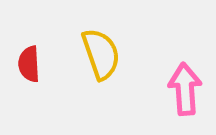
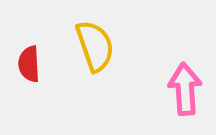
yellow semicircle: moved 6 px left, 8 px up
